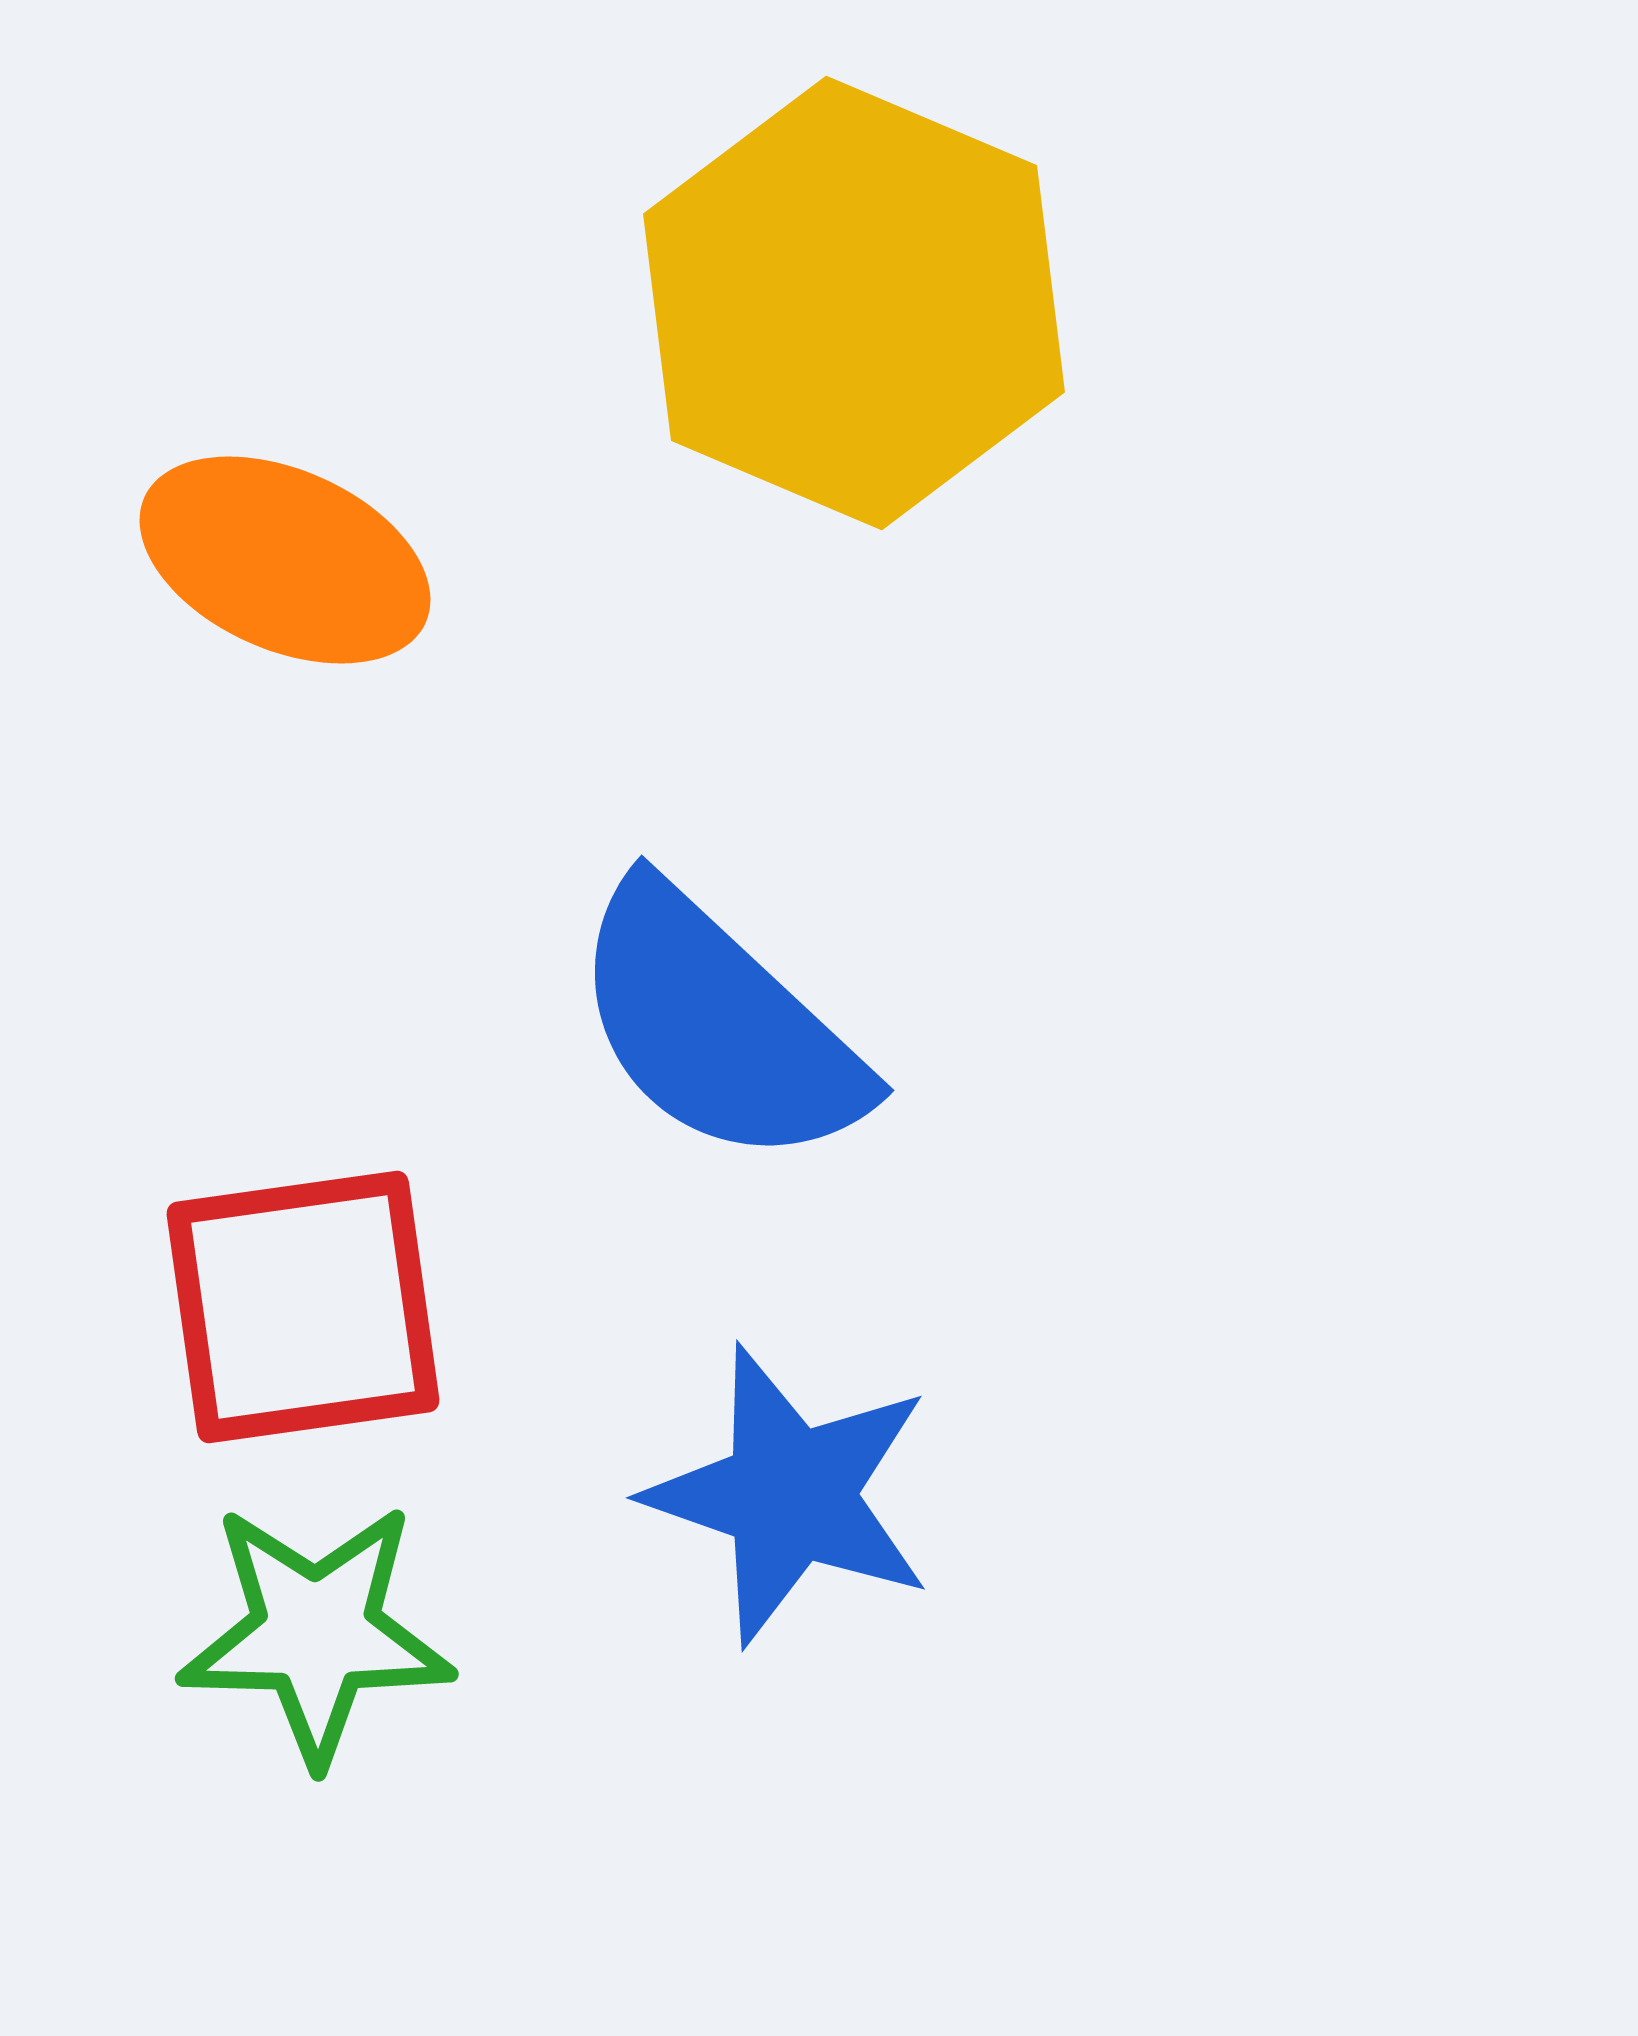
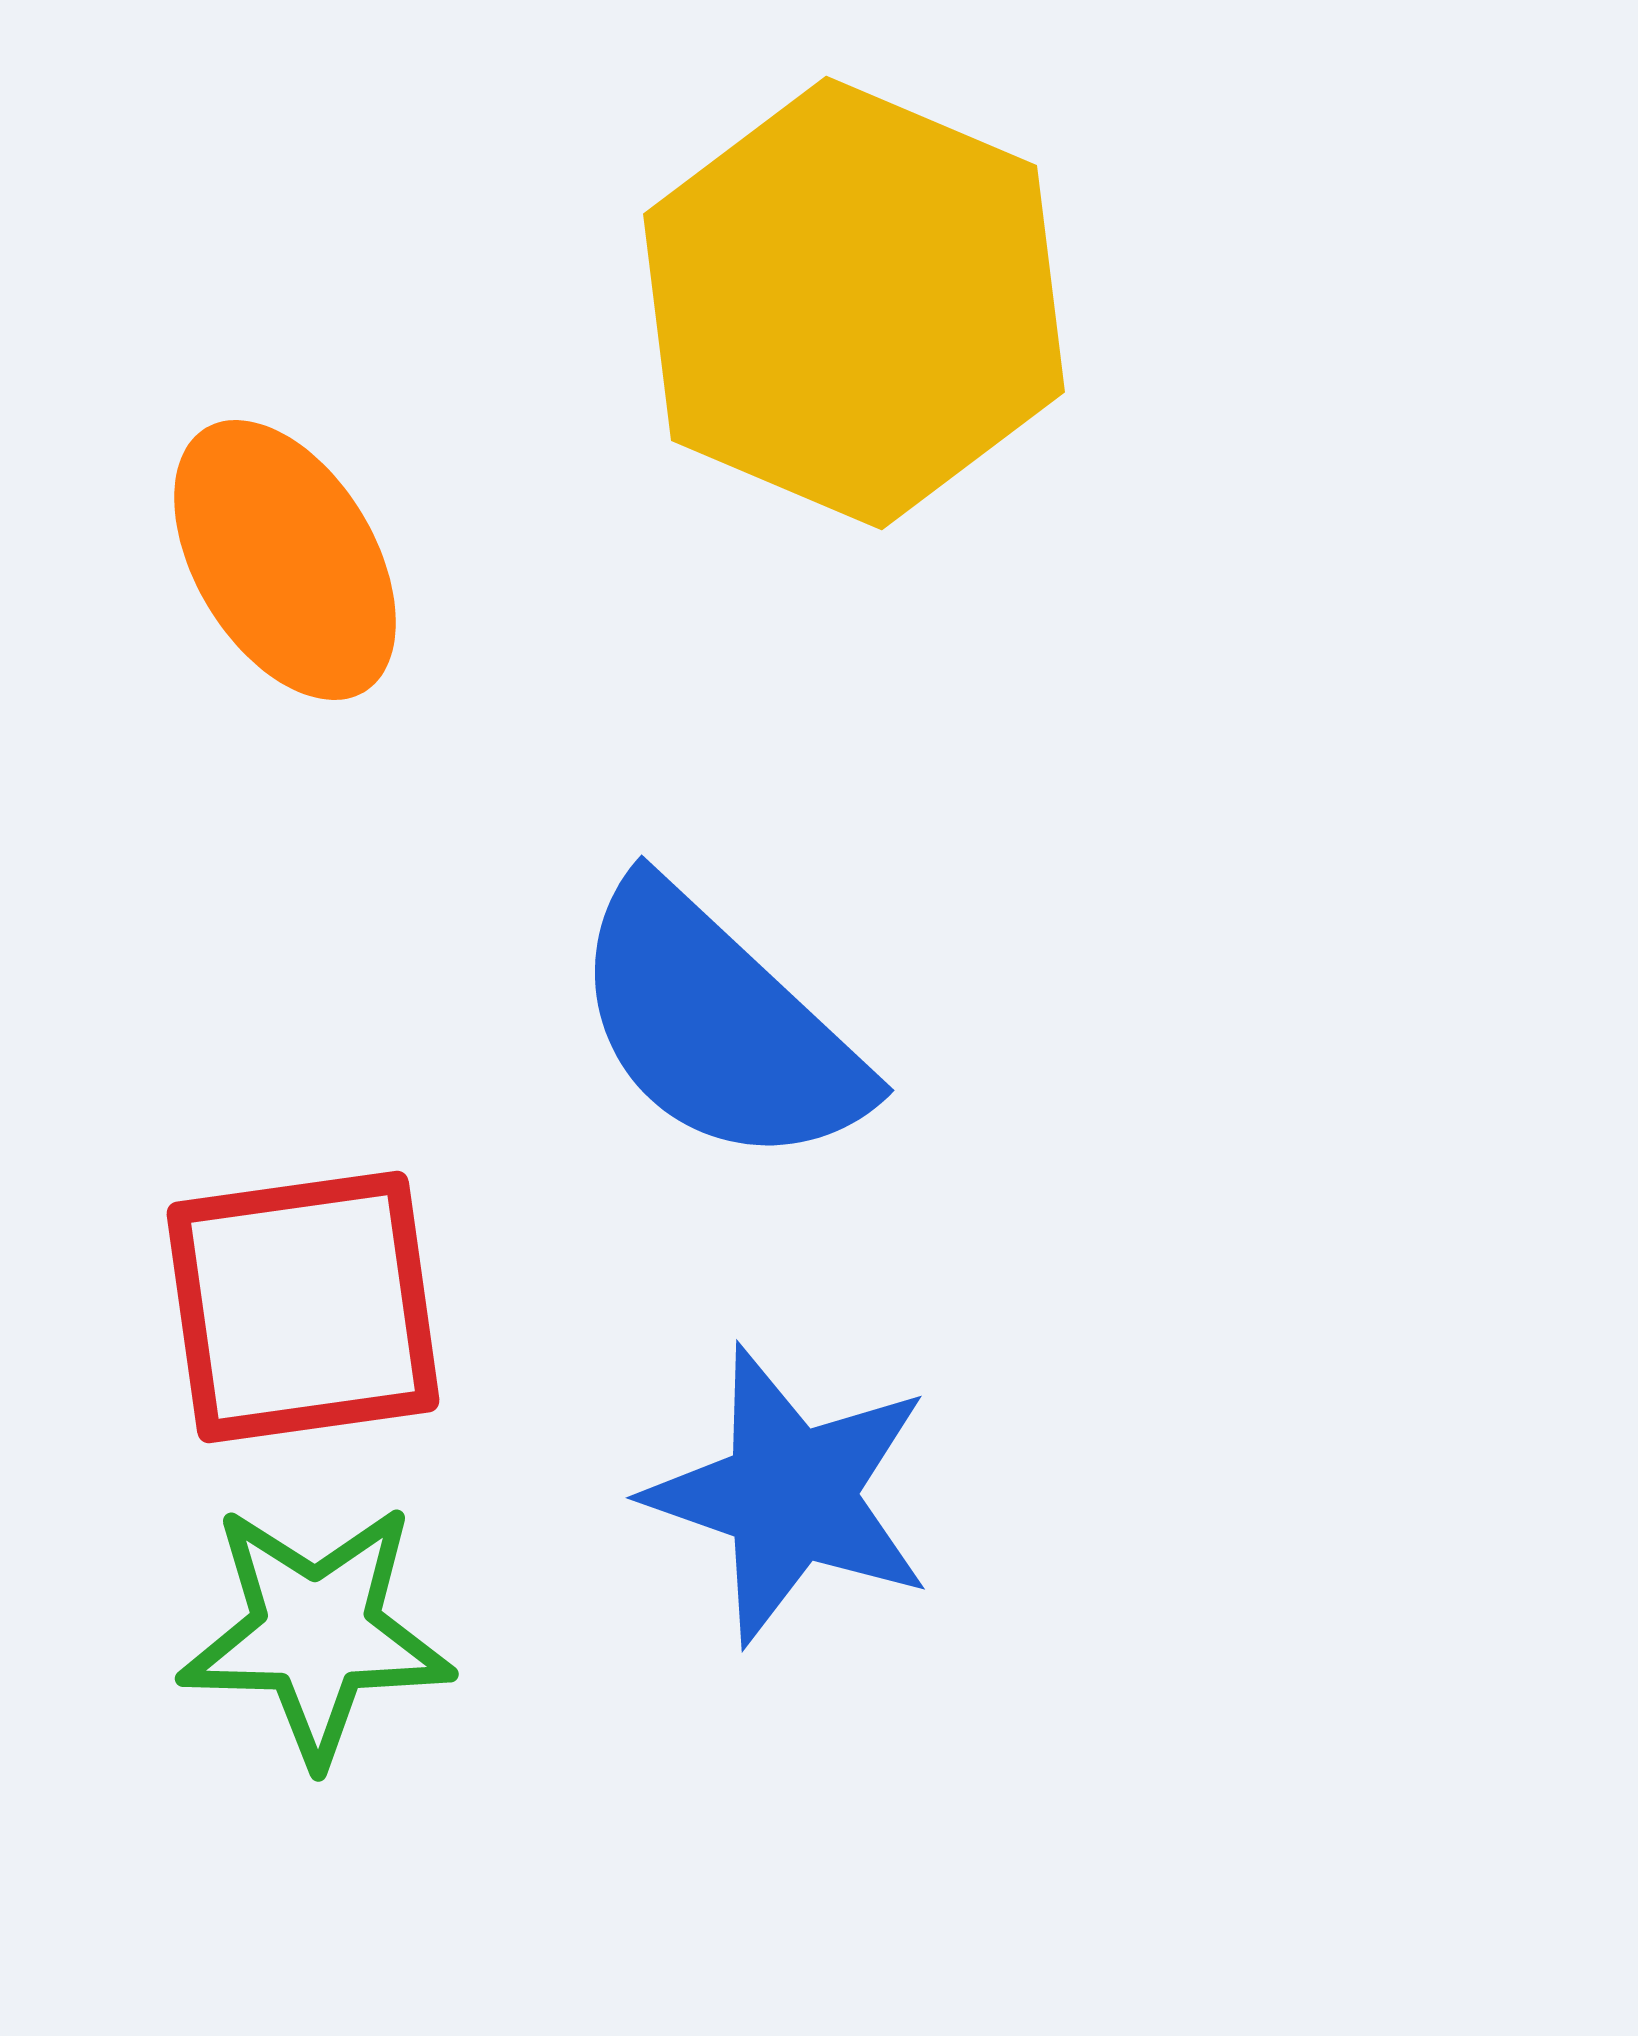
orange ellipse: rotated 35 degrees clockwise
